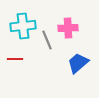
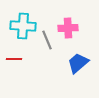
cyan cross: rotated 10 degrees clockwise
red line: moved 1 px left
